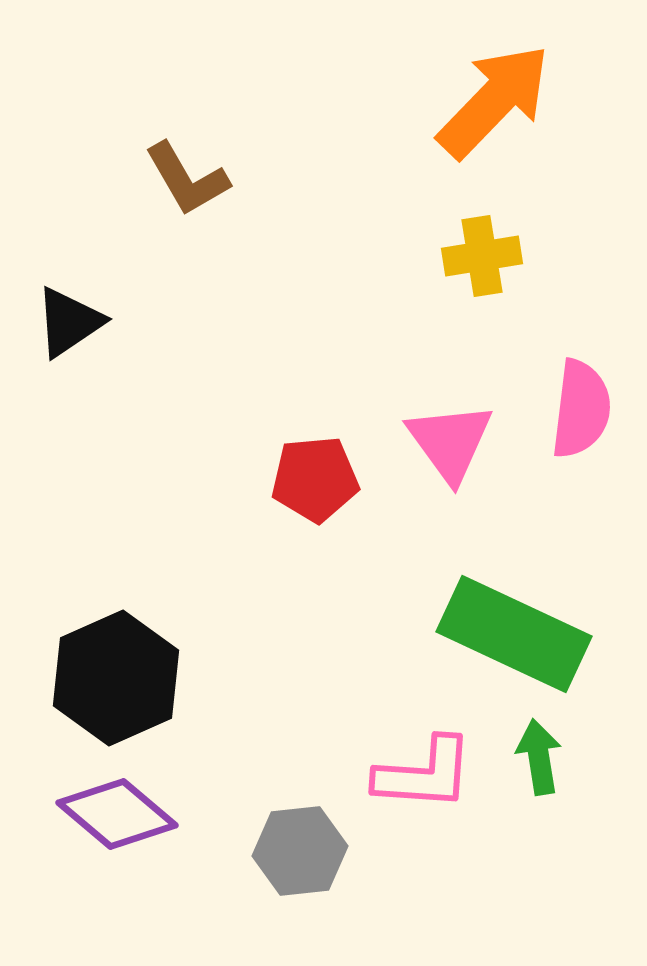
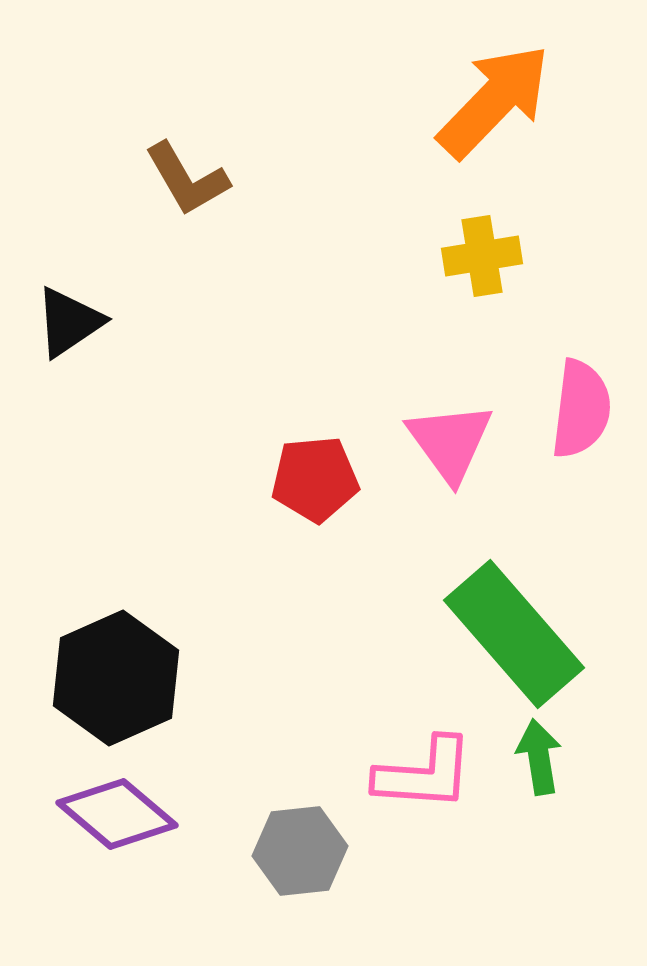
green rectangle: rotated 24 degrees clockwise
